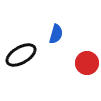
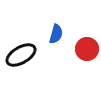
red circle: moved 14 px up
